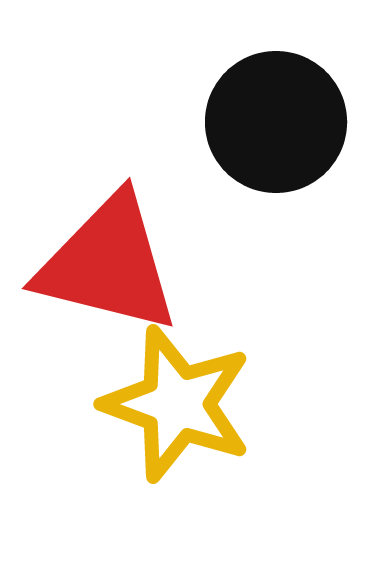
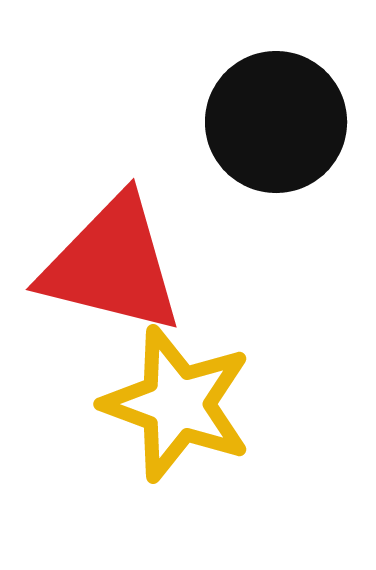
red triangle: moved 4 px right, 1 px down
